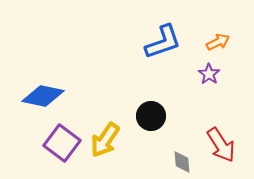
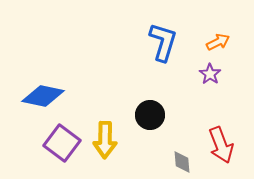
blue L-shape: rotated 54 degrees counterclockwise
purple star: moved 1 px right
black circle: moved 1 px left, 1 px up
yellow arrow: rotated 33 degrees counterclockwise
red arrow: rotated 12 degrees clockwise
